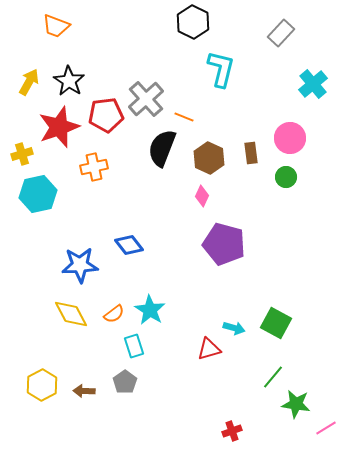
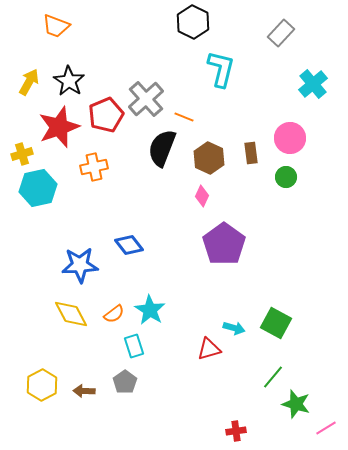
red pentagon: rotated 16 degrees counterclockwise
cyan hexagon: moved 6 px up
purple pentagon: rotated 21 degrees clockwise
green star: rotated 8 degrees clockwise
red cross: moved 4 px right; rotated 12 degrees clockwise
